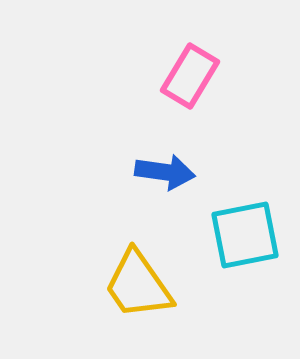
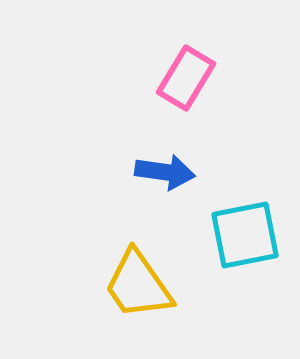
pink rectangle: moved 4 px left, 2 px down
